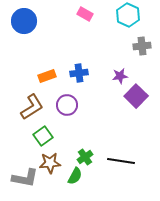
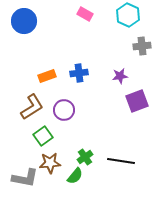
purple square: moved 1 px right, 5 px down; rotated 25 degrees clockwise
purple circle: moved 3 px left, 5 px down
green semicircle: rotated 12 degrees clockwise
